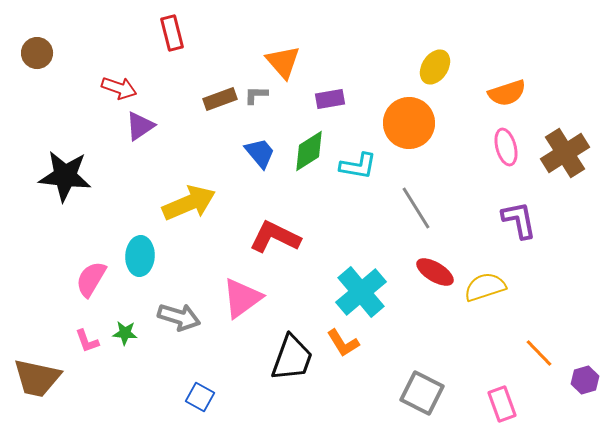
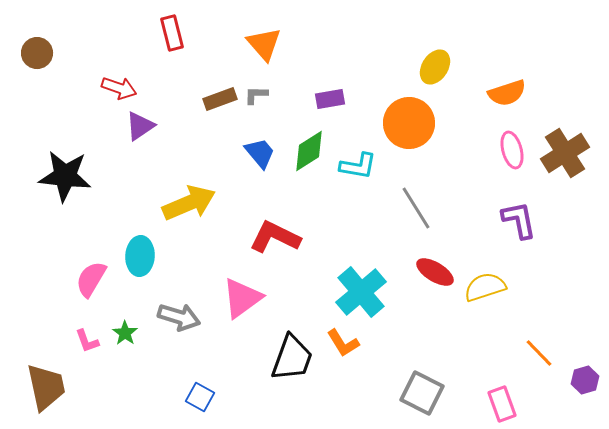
orange triangle: moved 19 px left, 18 px up
pink ellipse: moved 6 px right, 3 px down
green star: rotated 30 degrees clockwise
brown trapezoid: moved 9 px right, 9 px down; rotated 114 degrees counterclockwise
